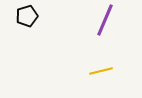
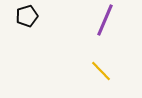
yellow line: rotated 60 degrees clockwise
